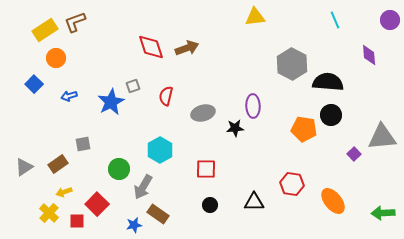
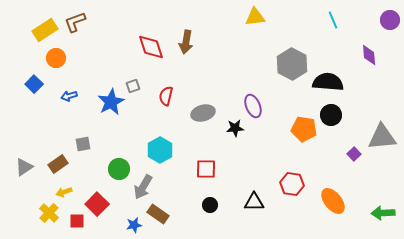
cyan line at (335, 20): moved 2 px left
brown arrow at (187, 48): moved 1 px left, 6 px up; rotated 120 degrees clockwise
purple ellipse at (253, 106): rotated 20 degrees counterclockwise
